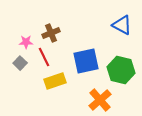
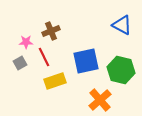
brown cross: moved 2 px up
gray square: rotated 16 degrees clockwise
